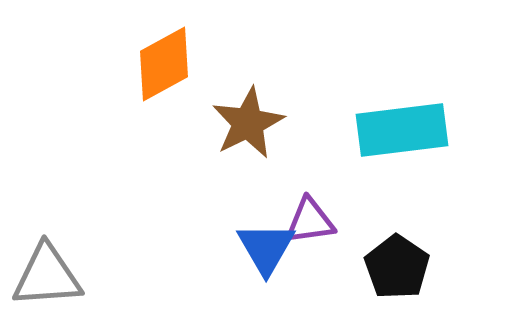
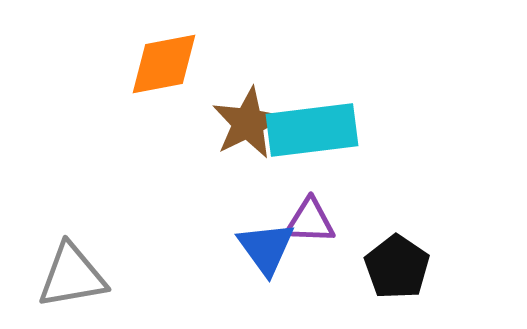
orange diamond: rotated 18 degrees clockwise
cyan rectangle: moved 90 px left
purple triangle: rotated 10 degrees clockwise
blue triangle: rotated 6 degrees counterclockwise
gray triangle: moved 25 px right; rotated 6 degrees counterclockwise
